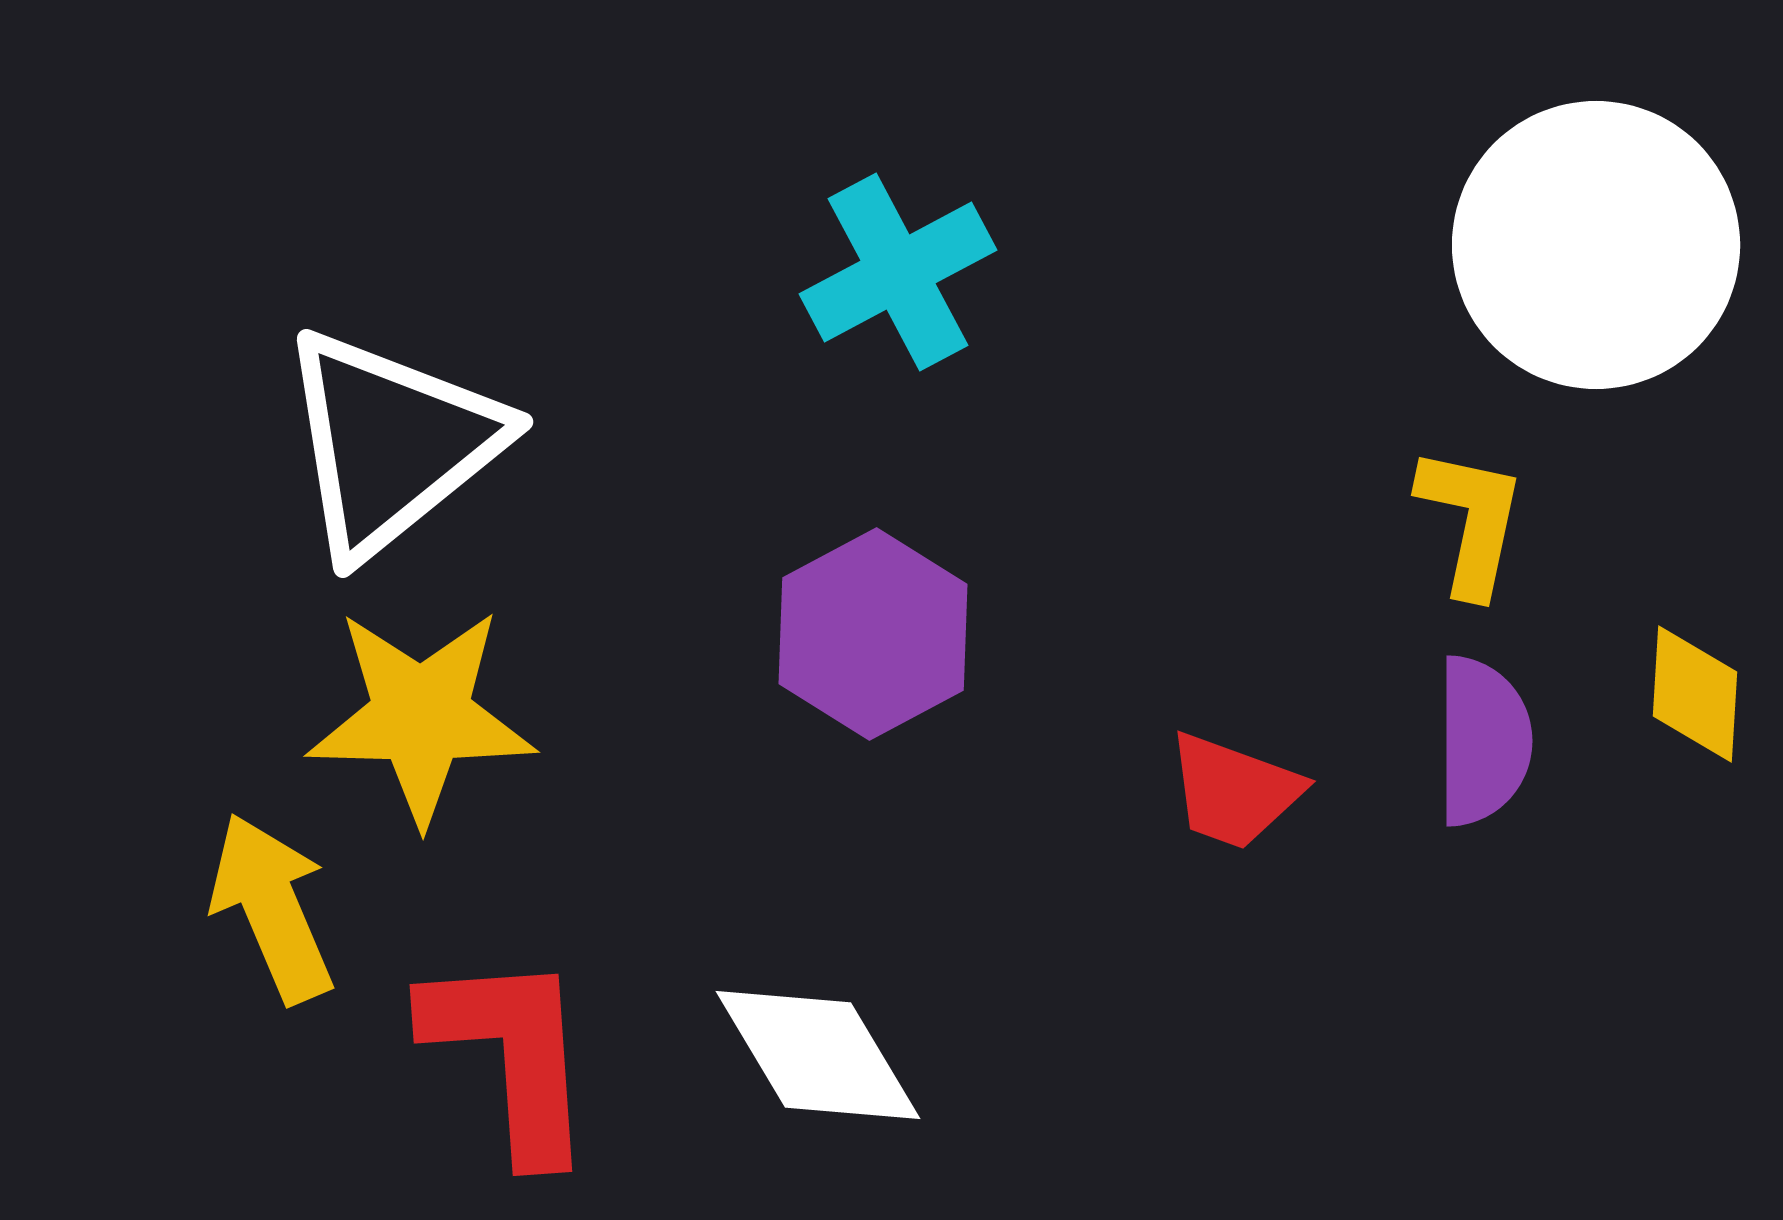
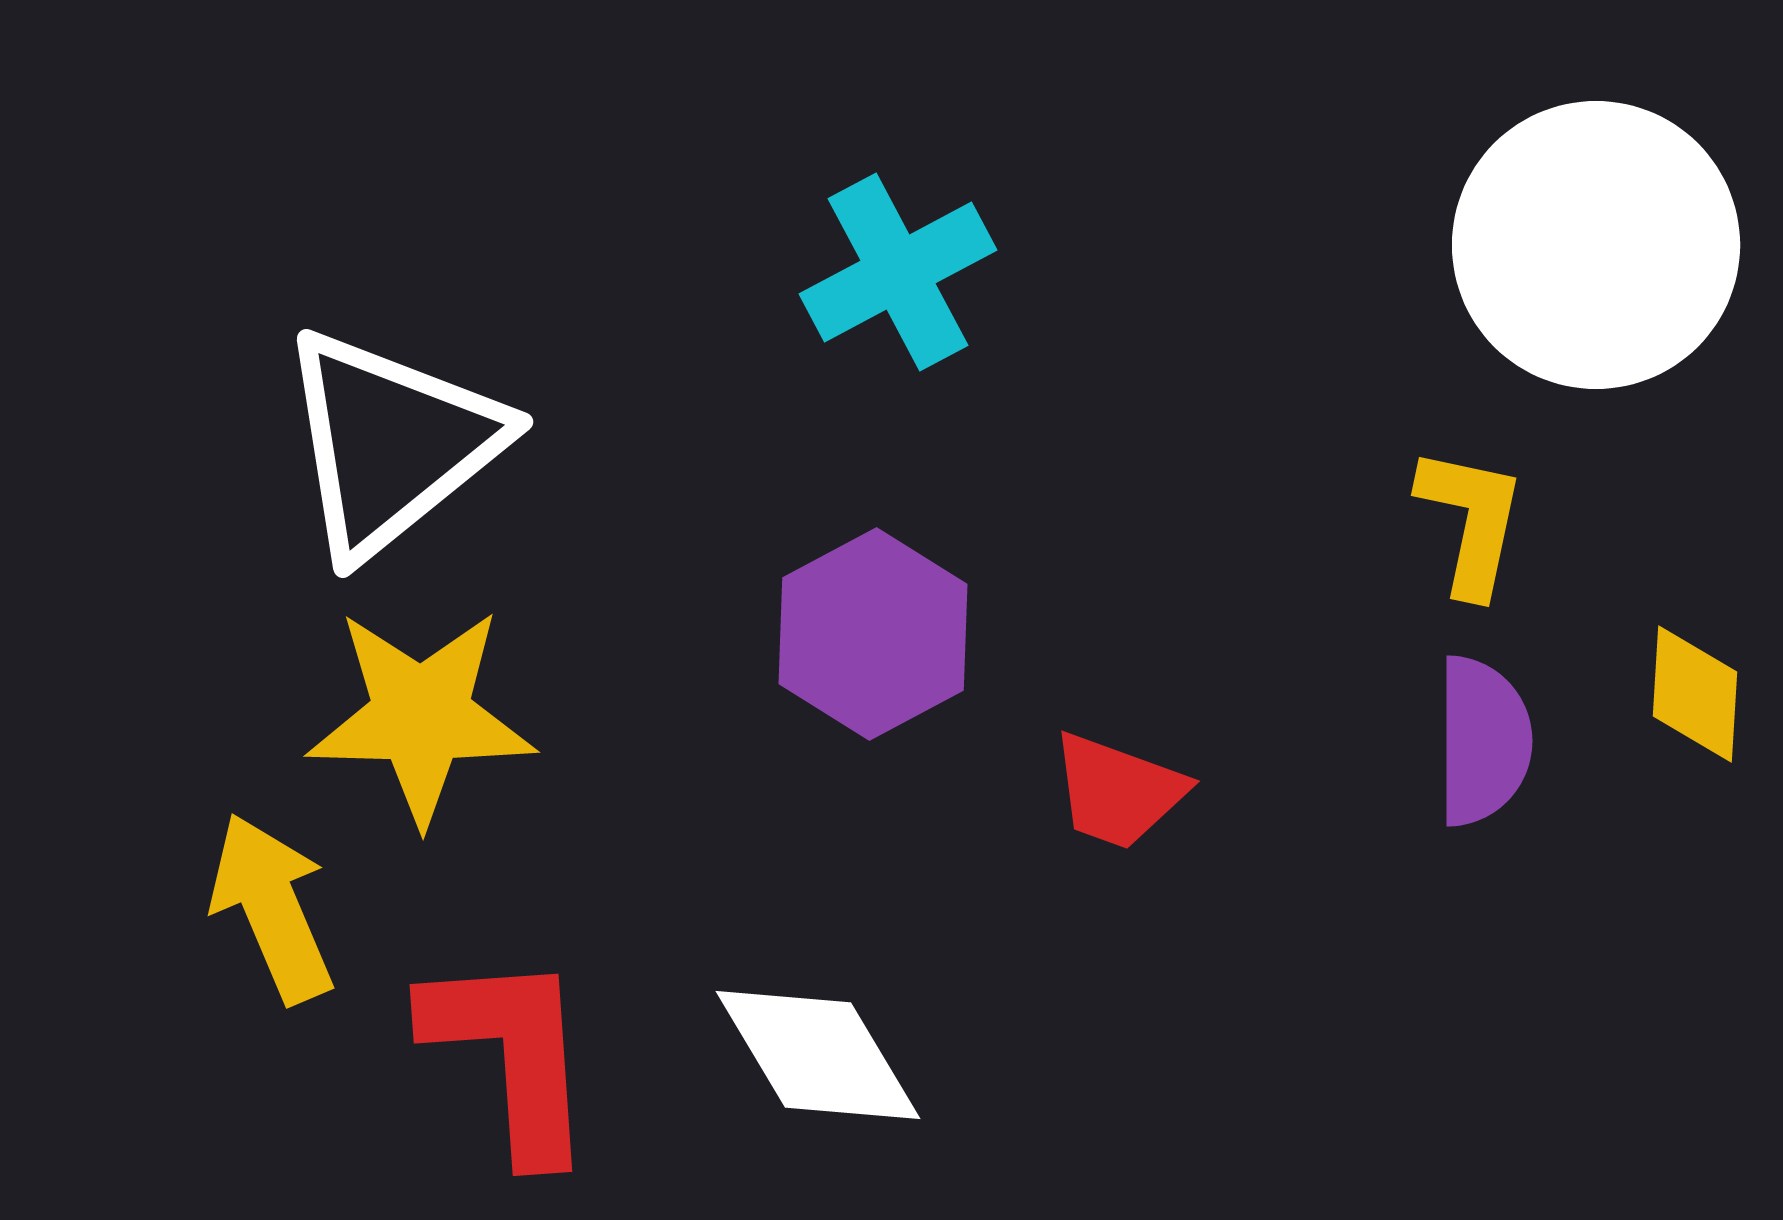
red trapezoid: moved 116 px left
